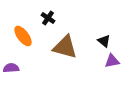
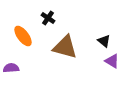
purple triangle: rotated 42 degrees clockwise
